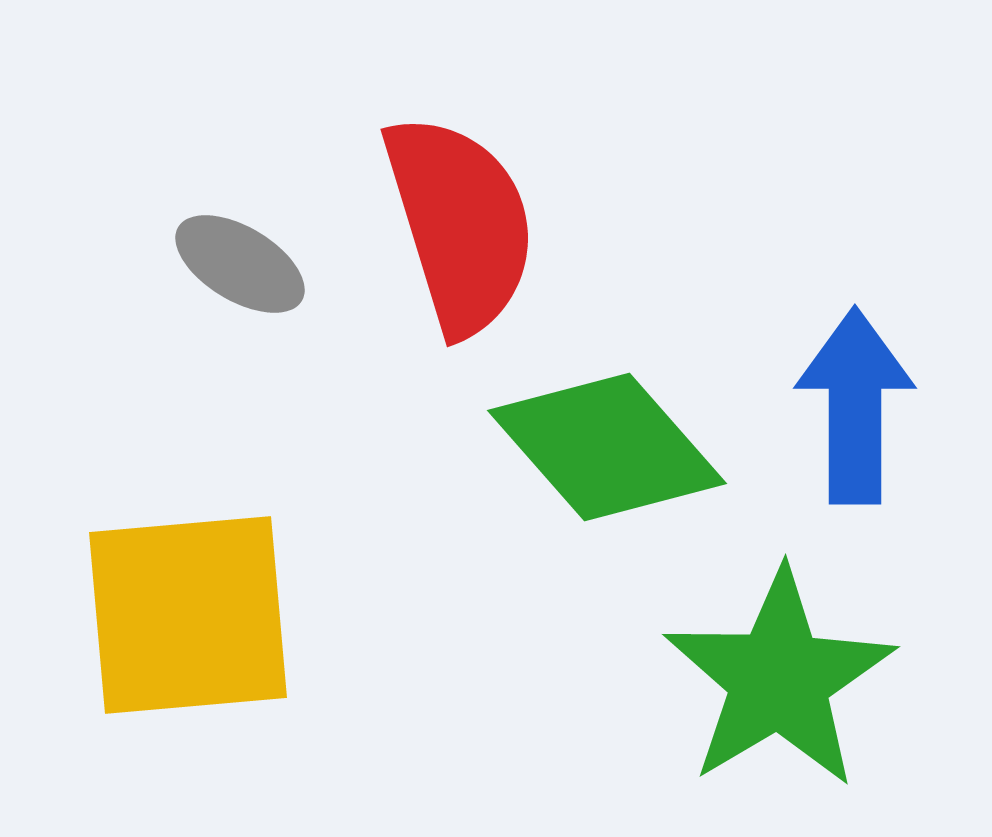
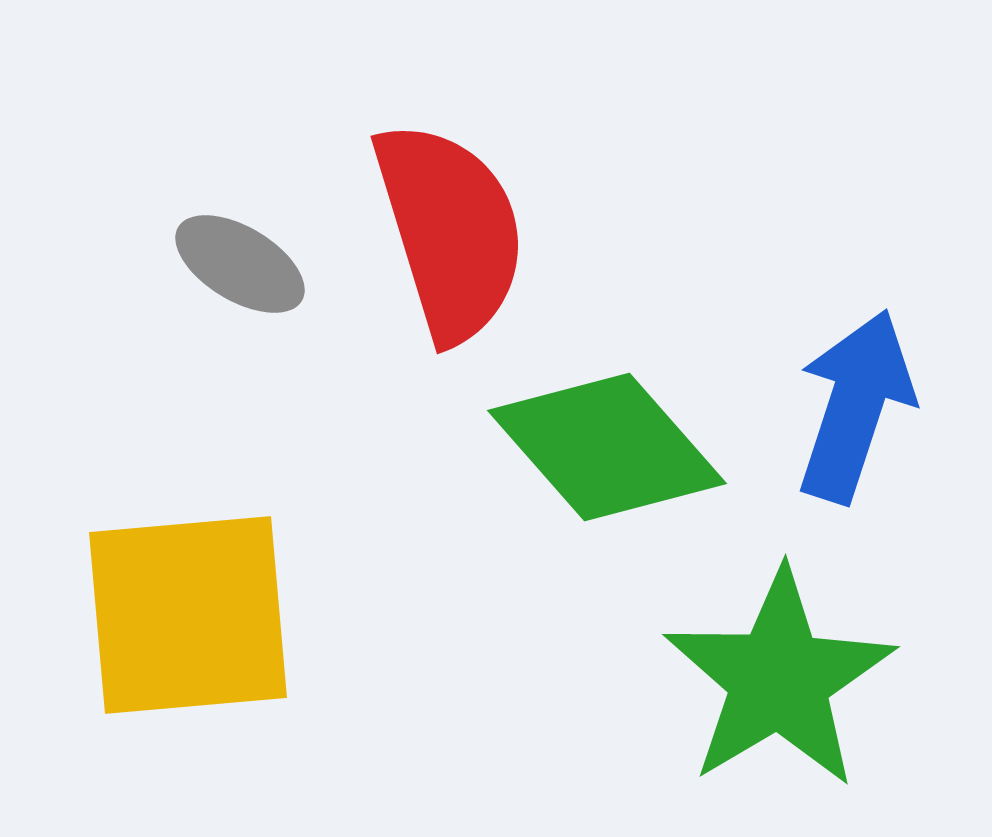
red semicircle: moved 10 px left, 7 px down
blue arrow: rotated 18 degrees clockwise
